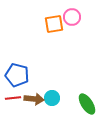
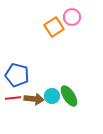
orange square: moved 3 px down; rotated 24 degrees counterclockwise
cyan circle: moved 2 px up
green ellipse: moved 18 px left, 8 px up
